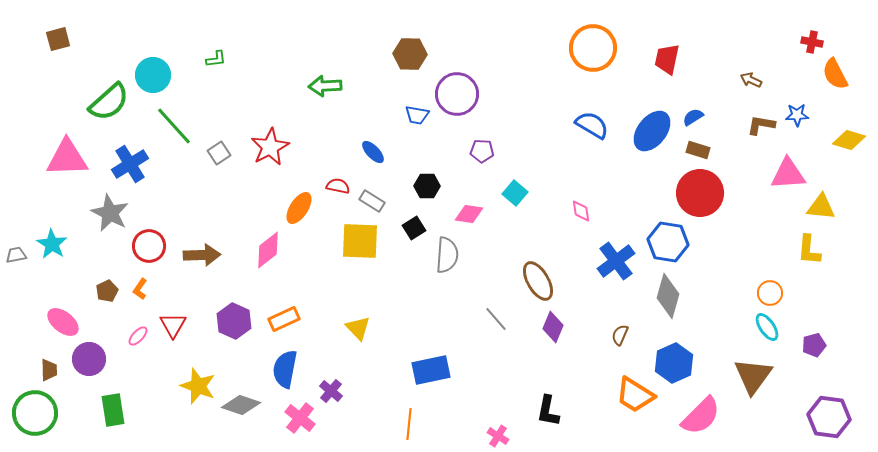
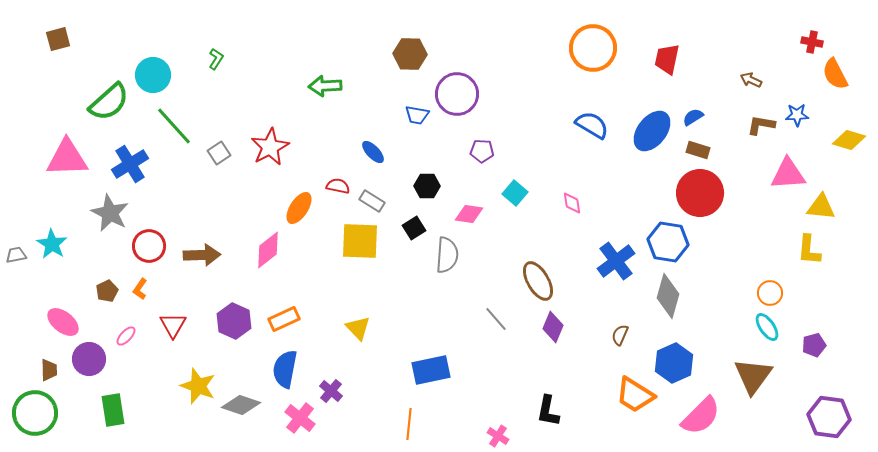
green L-shape at (216, 59): rotated 50 degrees counterclockwise
pink diamond at (581, 211): moved 9 px left, 8 px up
pink ellipse at (138, 336): moved 12 px left
